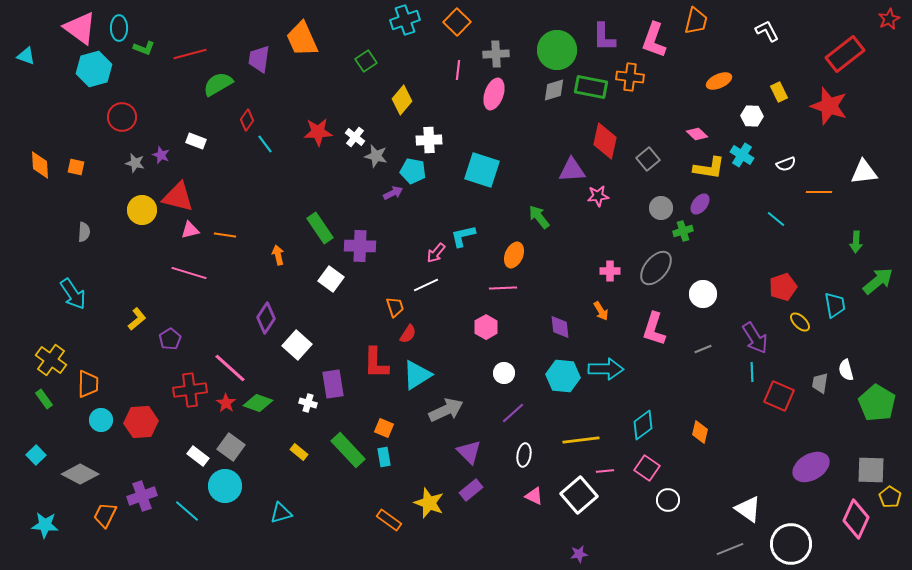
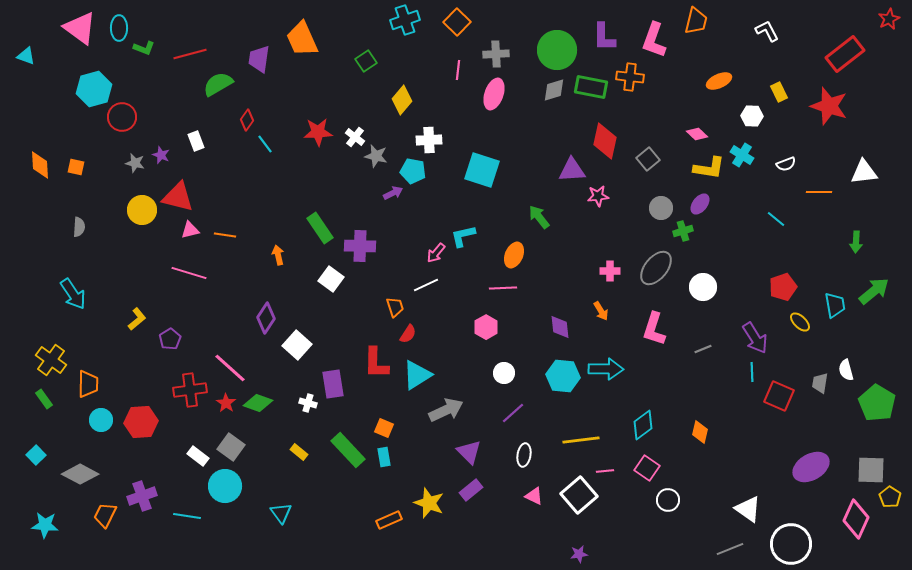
cyan hexagon at (94, 69): moved 20 px down
white rectangle at (196, 141): rotated 48 degrees clockwise
gray semicircle at (84, 232): moved 5 px left, 5 px up
green arrow at (878, 281): moved 4 px left, 10 px down
white circle at (703, 294): moved 7 px up
cyan line at (187, 511): moved 5 px down; rotated 32 degrees counterclockwise
cyan triangle at (281, 513): rotated 50 degrees counterclockwise
orange rectangle at (389, 520): rotated 60 degrees counterclockwise
